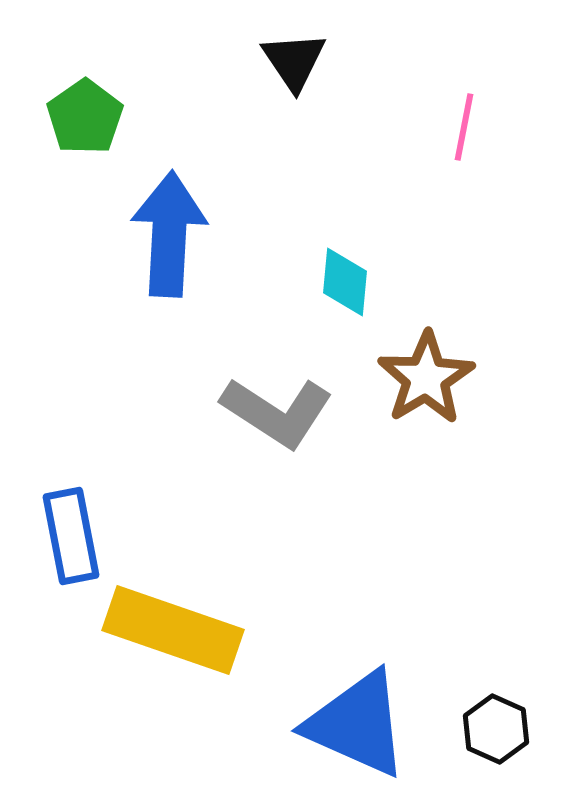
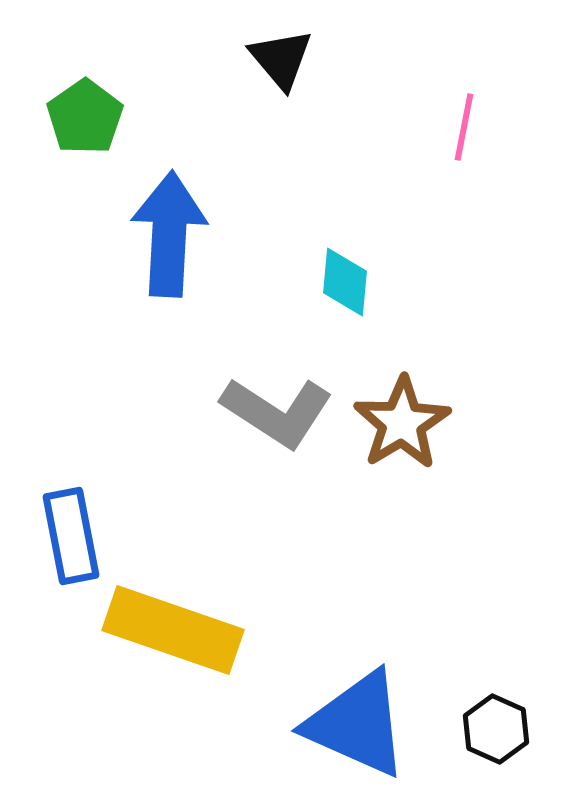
black triangle: moved 13 px left, 2 px up; rotated 6 degrees counterclockwise
brown star: moved 24 px left, 45 px down
